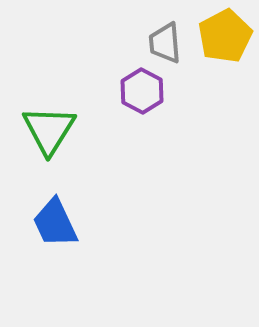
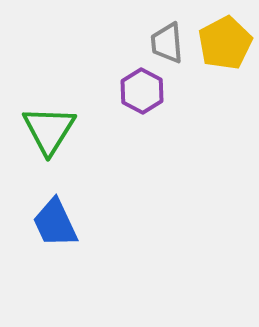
yellow pentagon: moved 7 px down
gray trapezoid: moved 2 px right
